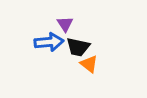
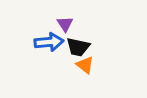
orange triangle: moved 4 px left, 1 px down
